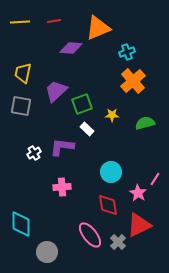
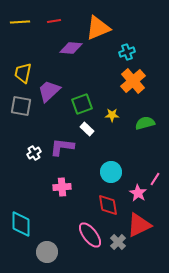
purple trapezoid: moved 7 px left
